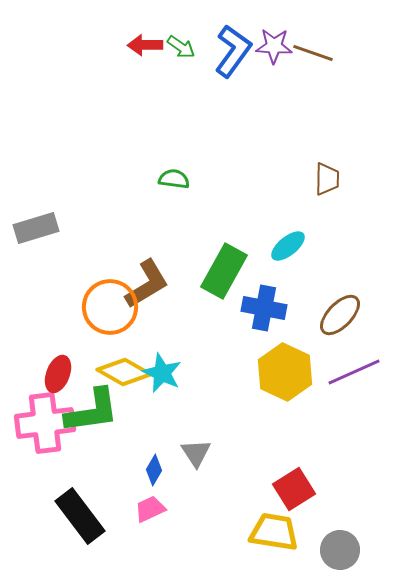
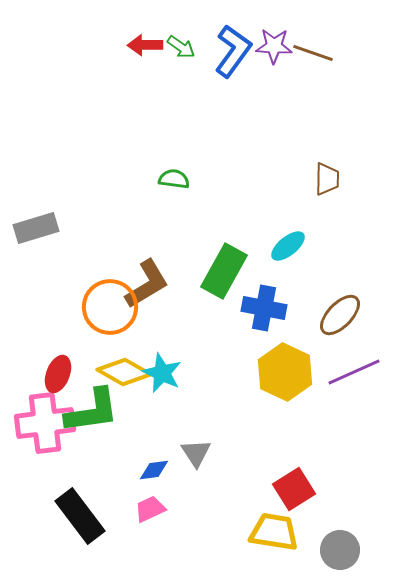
blue diamond: rotated 52 degrees clockwise
